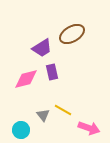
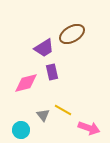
purple trapezoid: moved 2 px right
pink diamond: moved 4 px down
